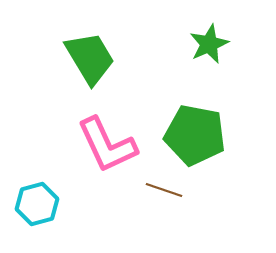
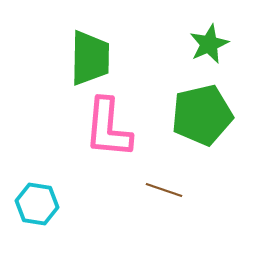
green trapezoid: rotated 32 degrees clockwise
green pentagon: moved 7 px right, 20 px up; rotated 24 degrees counterclockwise
pink L-shape: moved 1 px right, 17 px up; rotated 30 degrees clockwise
cyan hexagon: rotated 24 degrees clockwise
